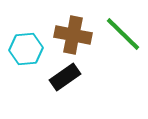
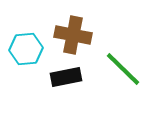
green line: moved 35 px down
black rectangle: moved 1 px right; rotated 24 degrees clockwise
